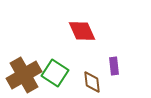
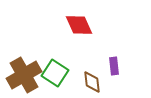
red diamond: moved 3 px left, 6 px up
